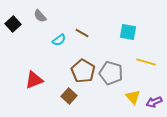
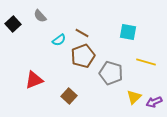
brown pentagon: moved 15 px up; rotated 20 degrees clockwise
yellow triangle: moved 1 px right; rotated 28 degrees clockwise
